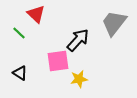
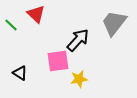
green line: moved 8 px left, 8 px up
